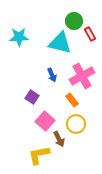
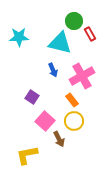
blue arrow: moved 1 px right, 5 px up
yellow circle: moved 2 px left, 3 px up
yellow L-shape: moved 12 px left
